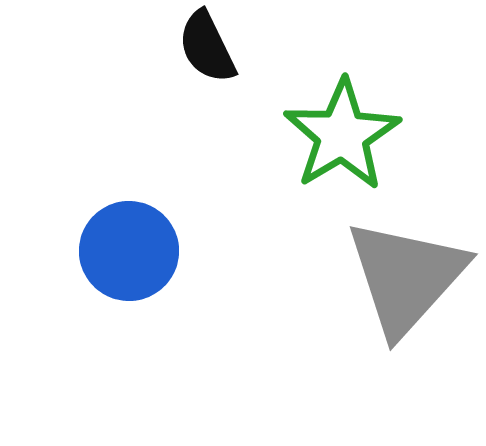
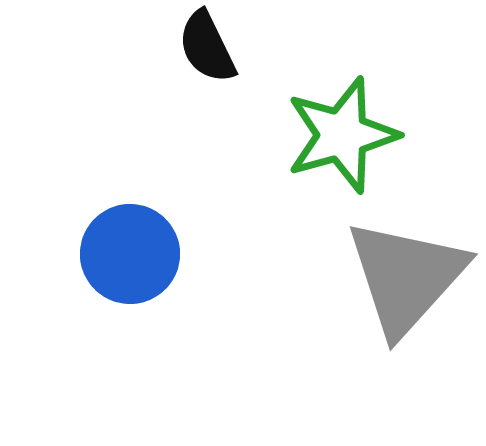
green star: rotated 15 degrees clockwise
blue circle: moved 1 px right, 3 px down
